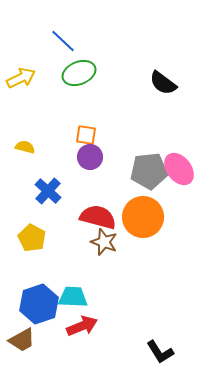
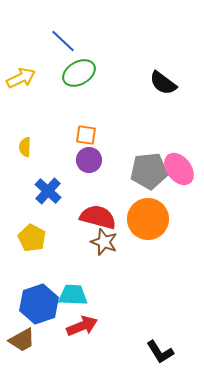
green ellipse: rotated 8 degrees counterclockwise
yellow semicircle: rotated 102 degrees counterclockwise
purple circle: moved 1 px left, 3 px down
orange circle: moved 5 px right, 2 px down
cyan trapezoid: moved 2 px up
